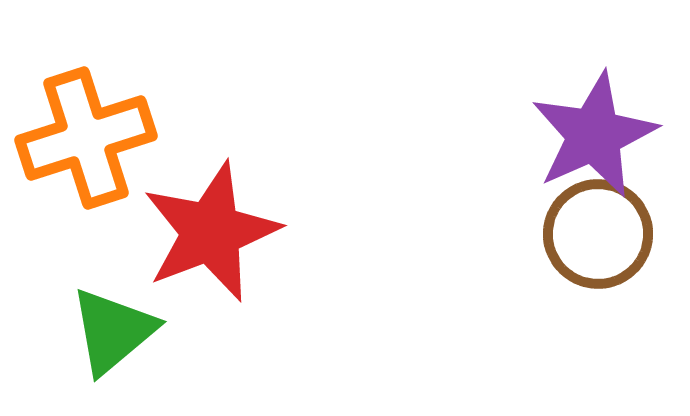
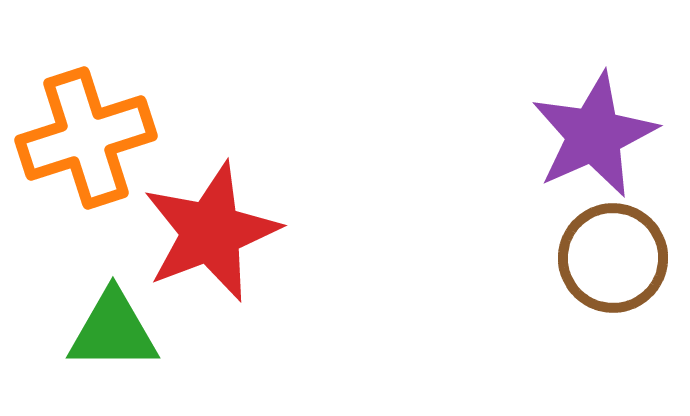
brown circle: moved 15 px right, 24 px down
green triangle: rotated 40 degrees clockwise
